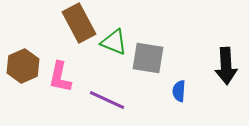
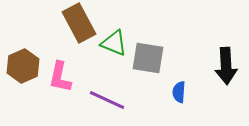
green triangle: moved 1 px down
blue semicircle: moved 1 px down
